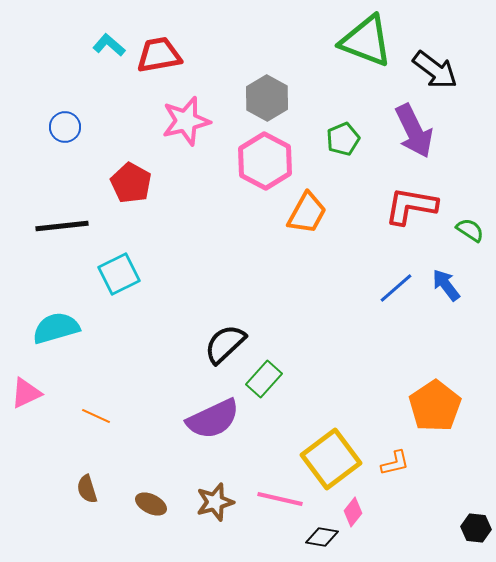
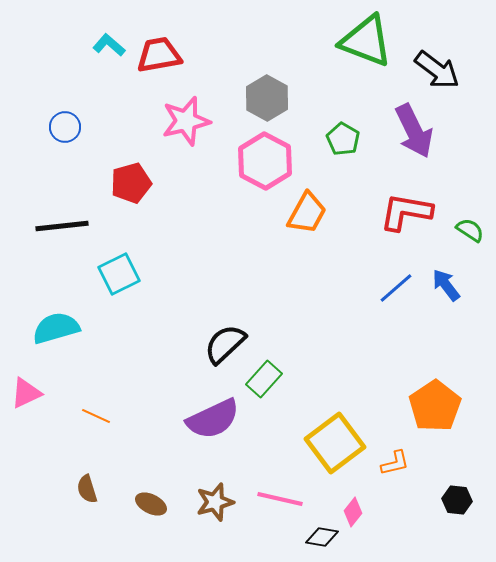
black arrow: moved 2 px right
green pentagon: rotated 20 degrees counterclockwise
red pentagon: rotated 27 degrees clockwise
red L-shape: moved 5 px left, 6 px down
yellow square: moved 4 px right, 16 px up
black hexagon: moved 19 px left, 28 px up
